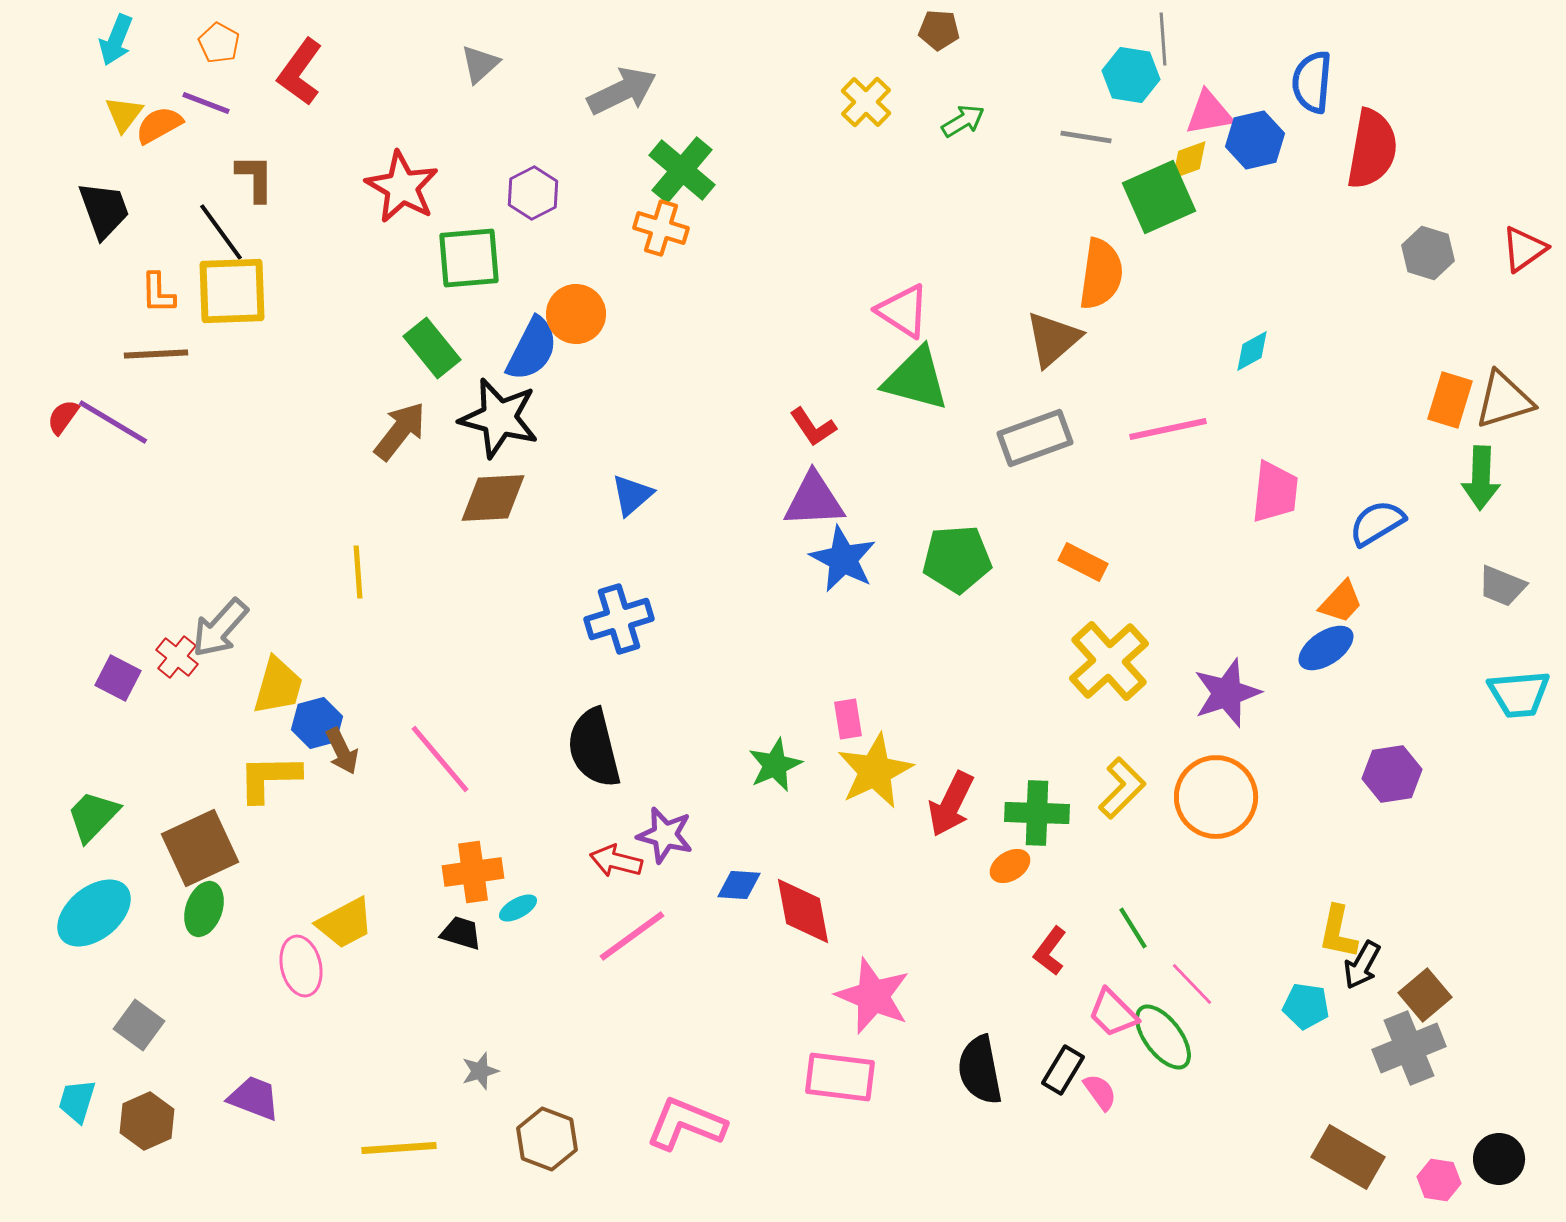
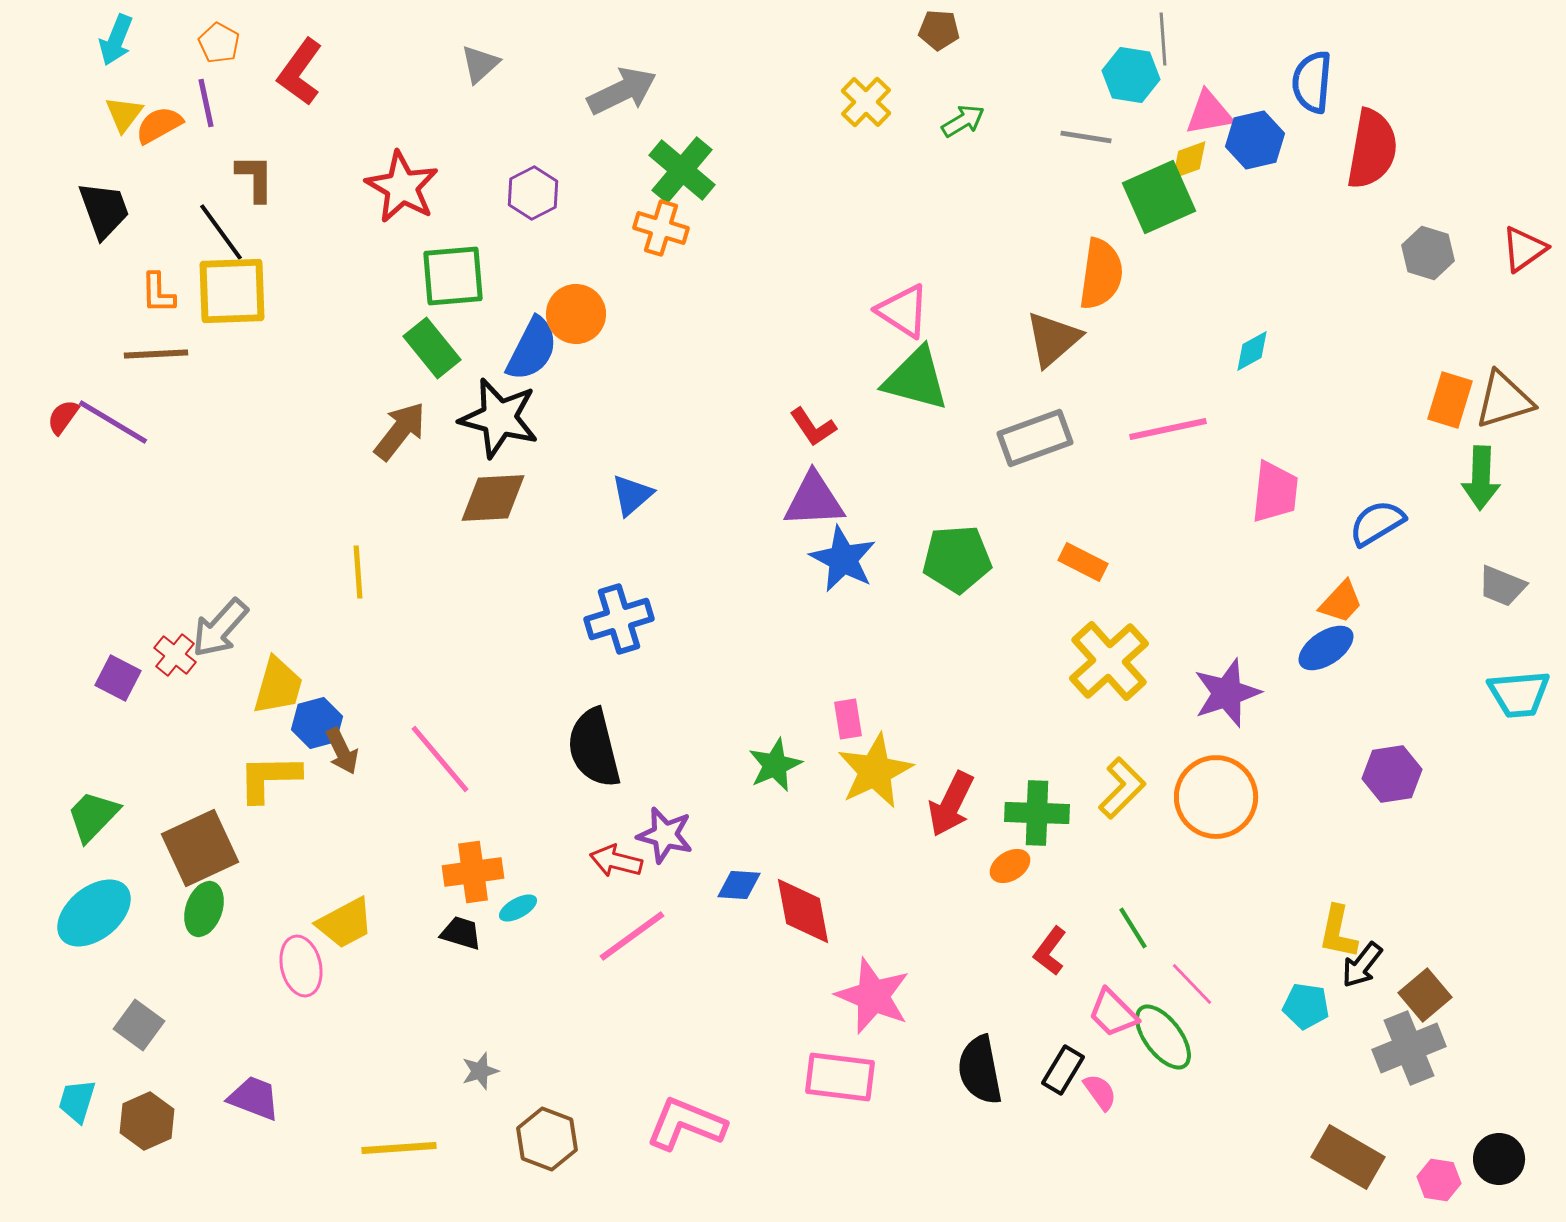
purple line at (206, 103): rotated 57 degrees clockwise
green square at (469, 258): moved 16 px left, 18 px down
red cross at (177, 657): moved 2 px left, 2 px up
black arrow at (1362, 965): rotated 9 degrees clockwise
